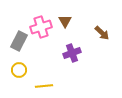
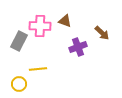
brown triangle: rotated 40 degrees counterclockwise
pink cross: moved 1 px left, 1 px up; rotated 20 degrees clockwise
purple cross: moved 6 px right, 6 px up
yellow circle: moved 14 px down
yellow line: moved 6 px left, 17 px up
